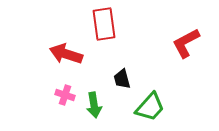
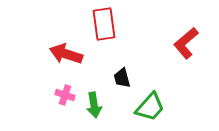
red L-shape: rotated 12 degrees counterclockwise
black trapezoid: moved 1 px up
